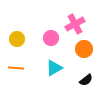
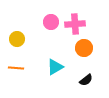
pink cross: rotated 24 degrees clockwise
pink circle: moved 16 px up
orange circle: moved 1 px up
cyan triangle: moved 1 px right, 1 px up
